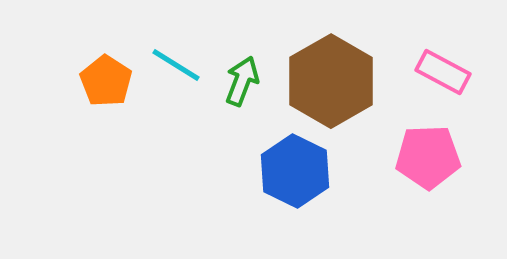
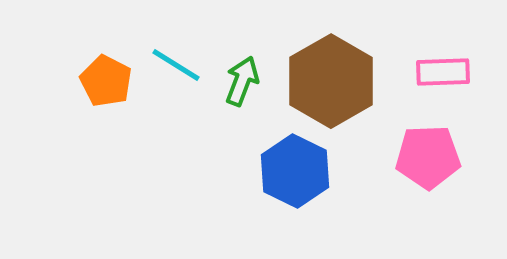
pink rectangle: rotated 30 degrees counterclockwise
orange pentagon: rotated 6 degrees counterclockwise
